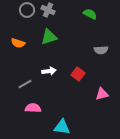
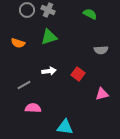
gray line: moved 1 px left, 1 px down
cyan triangle: moved 3 px right
